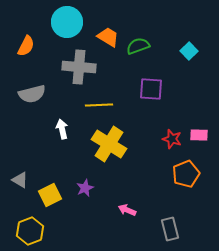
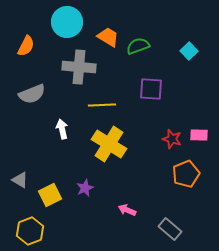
gray semicircle: rotated 8 degrees counterclockwise
yellow line: moved 3 px right
gray rectangle: rotated 35 degrees counterclockwise
